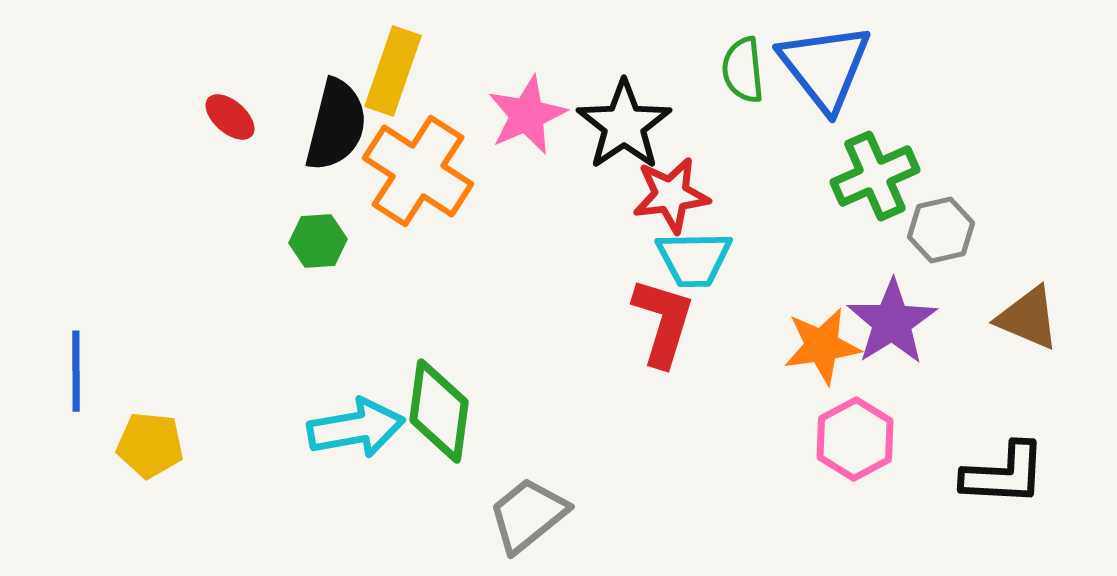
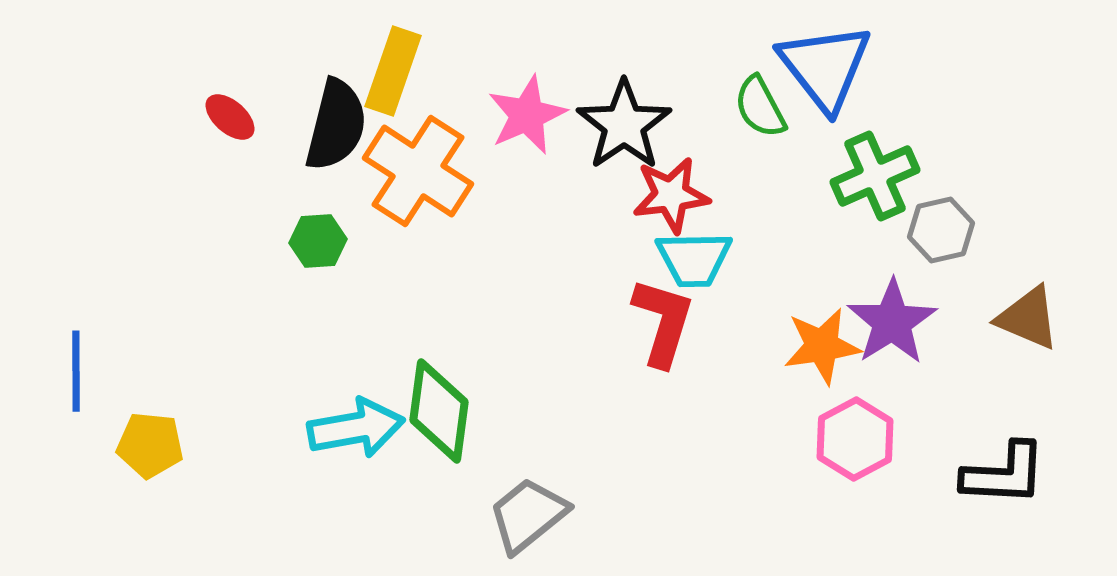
green semicircle: moved 17 px right, 37 px down; rotated 22 degrees counterclockwise
